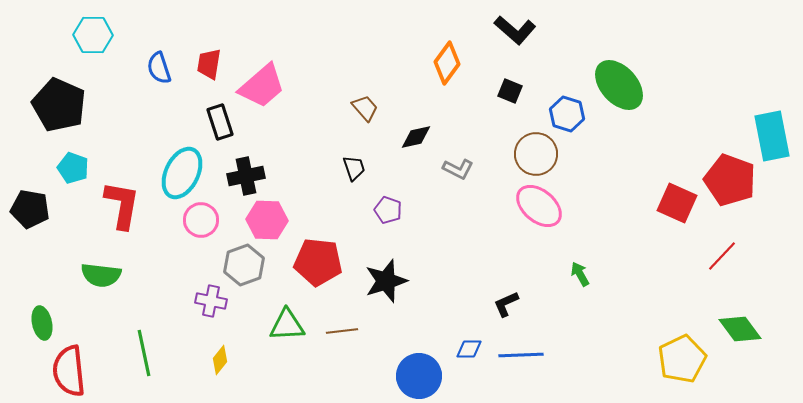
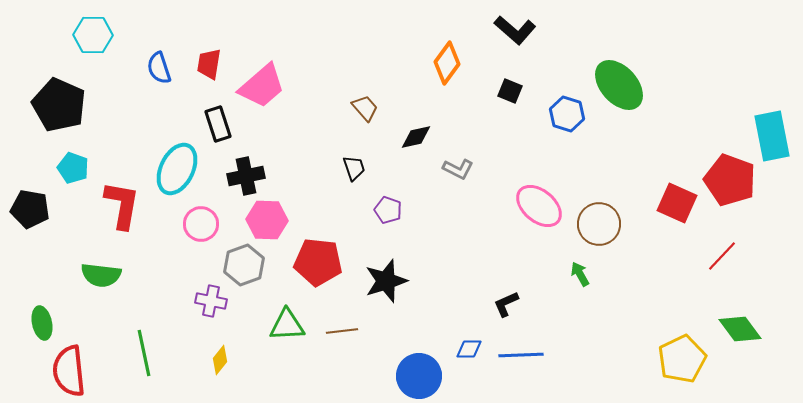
black rectangle at (220, 122): moved 2 px left, 2 px down
brown circle at (536, 154): moved 63 px right, 70 px down
cyan ellipse at (182, 173): moved 5 px left, 4 px up
pink circle at (201, 220): moved 4 px down
